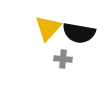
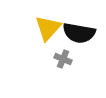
gray cross: rotated 18 degrees clockwise
